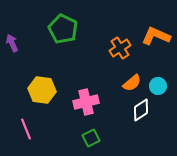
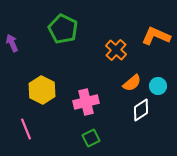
orange cross: moved 4 px left, 2 px down; rotated 15 degrees counterclockwise
yellow hexagon: rotated 20 degrees clockwise
